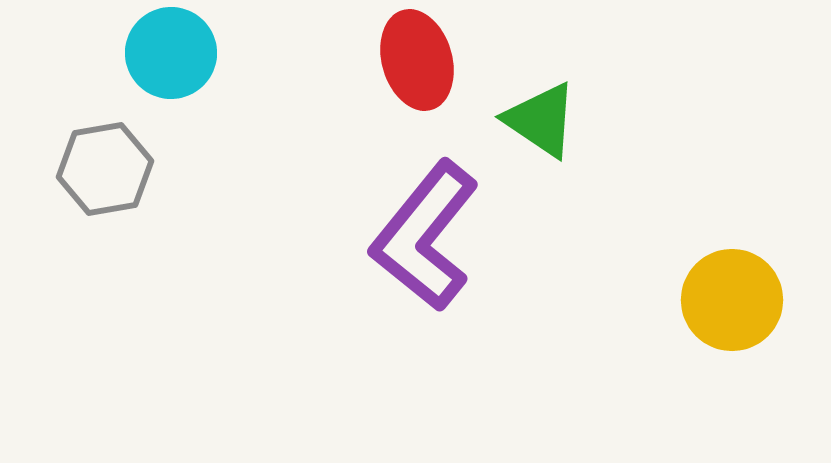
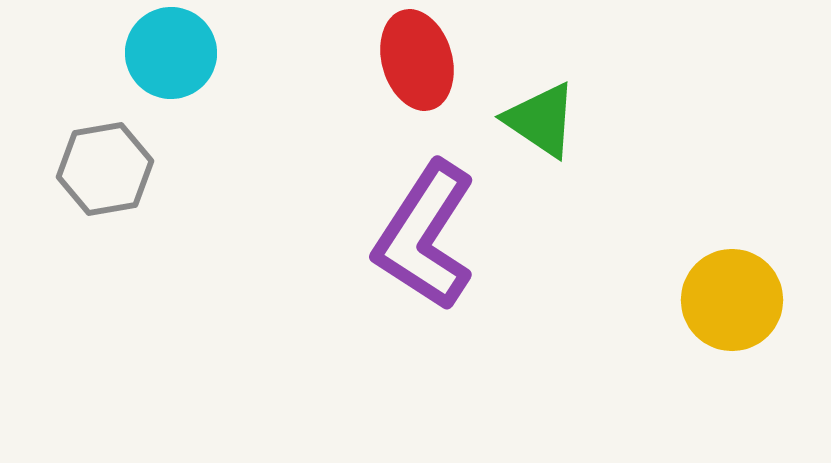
purple L-shape: rotated 6 degrees counterclockwise
